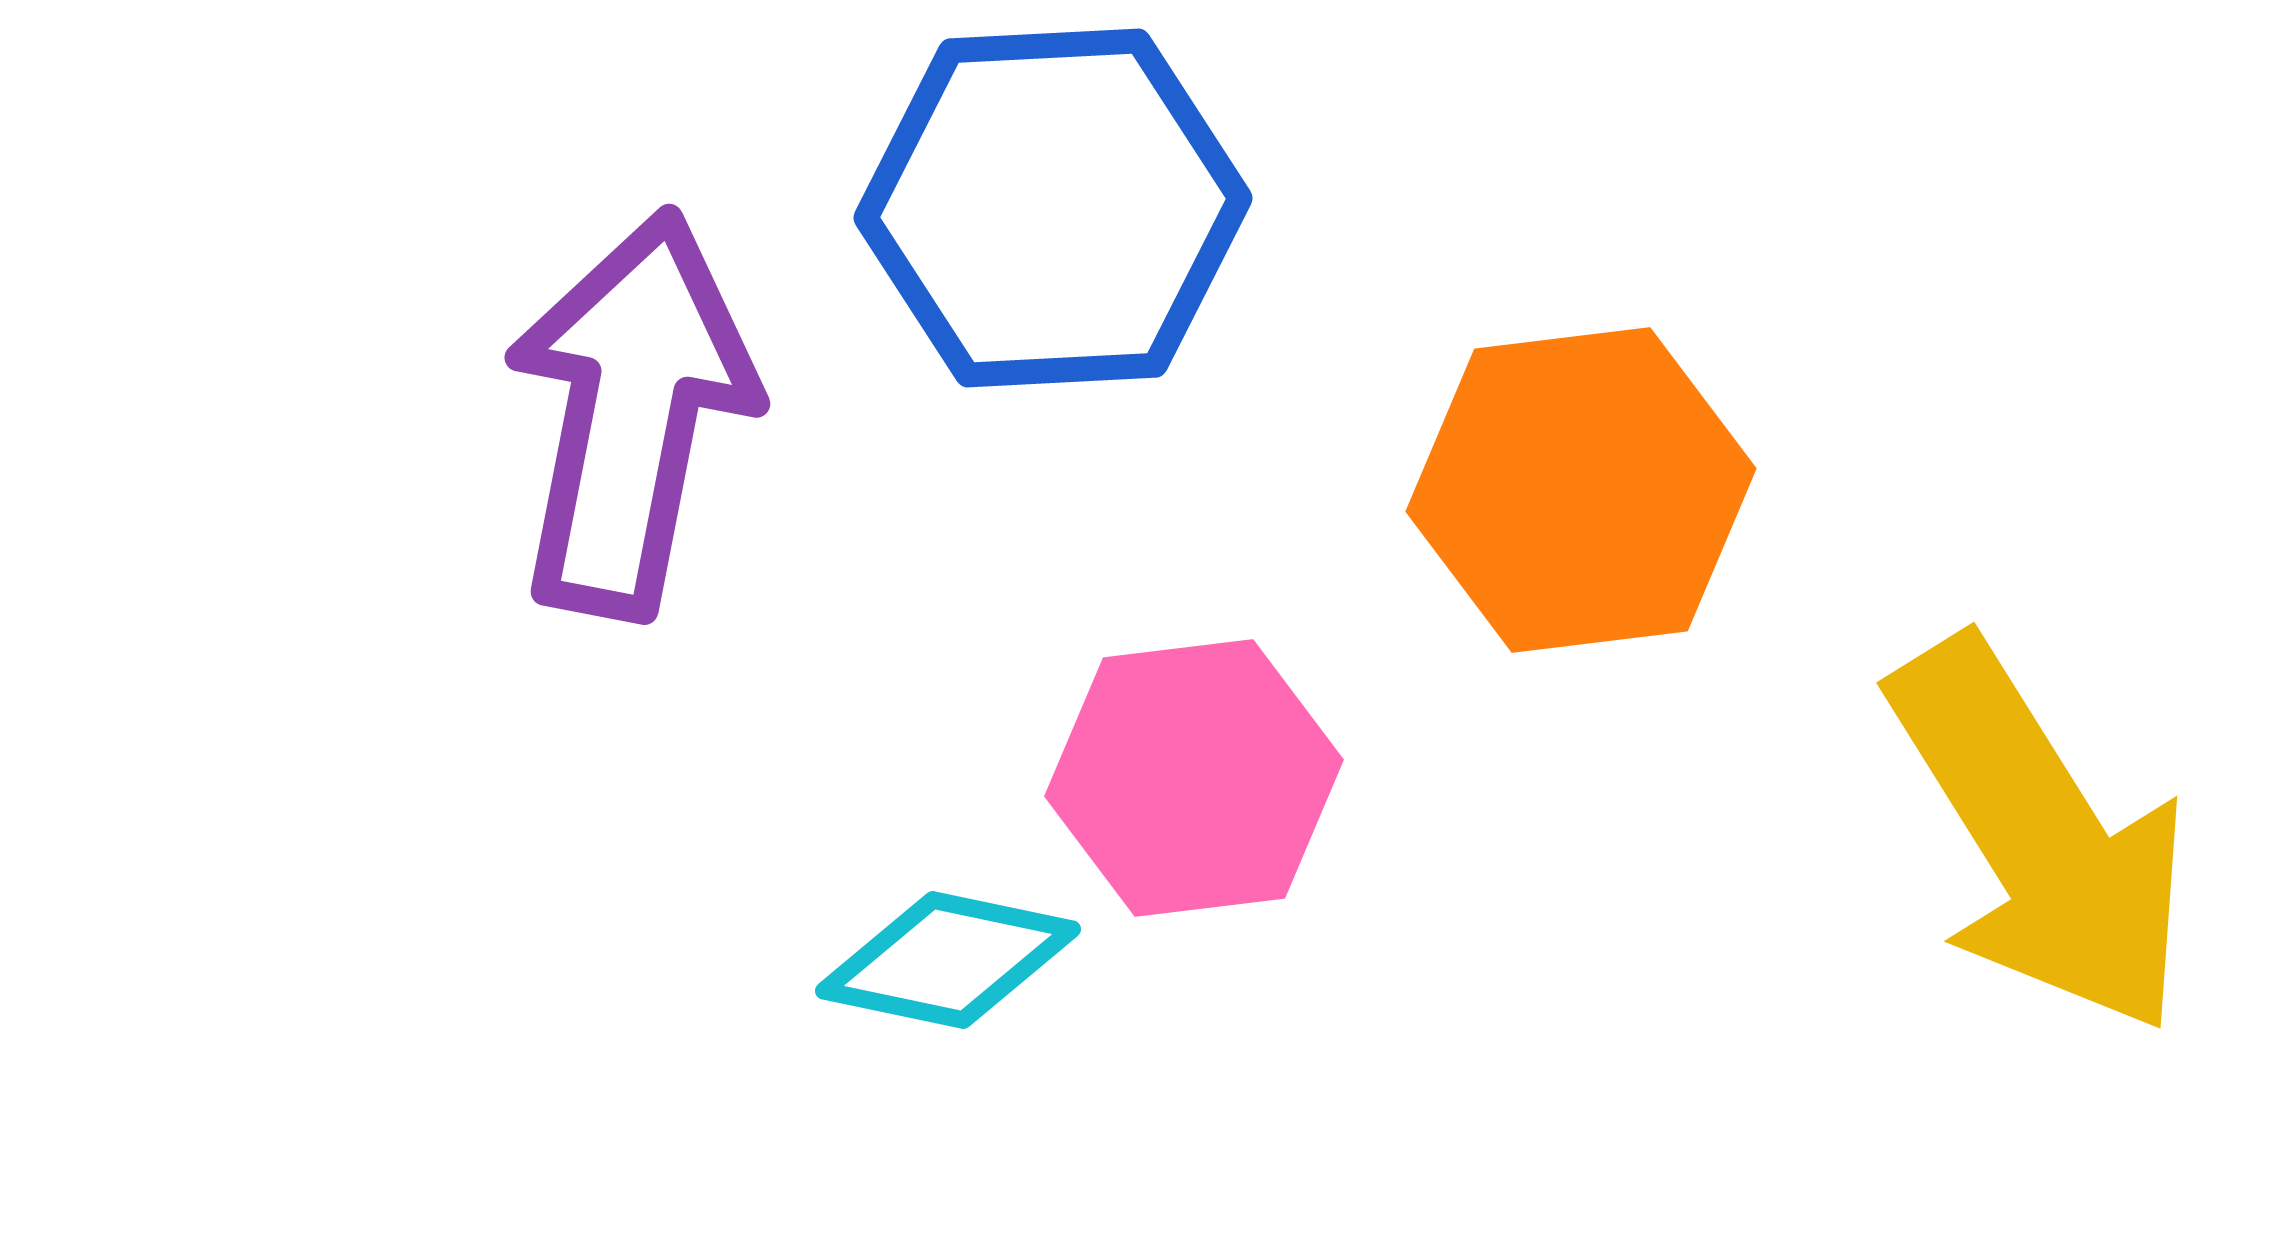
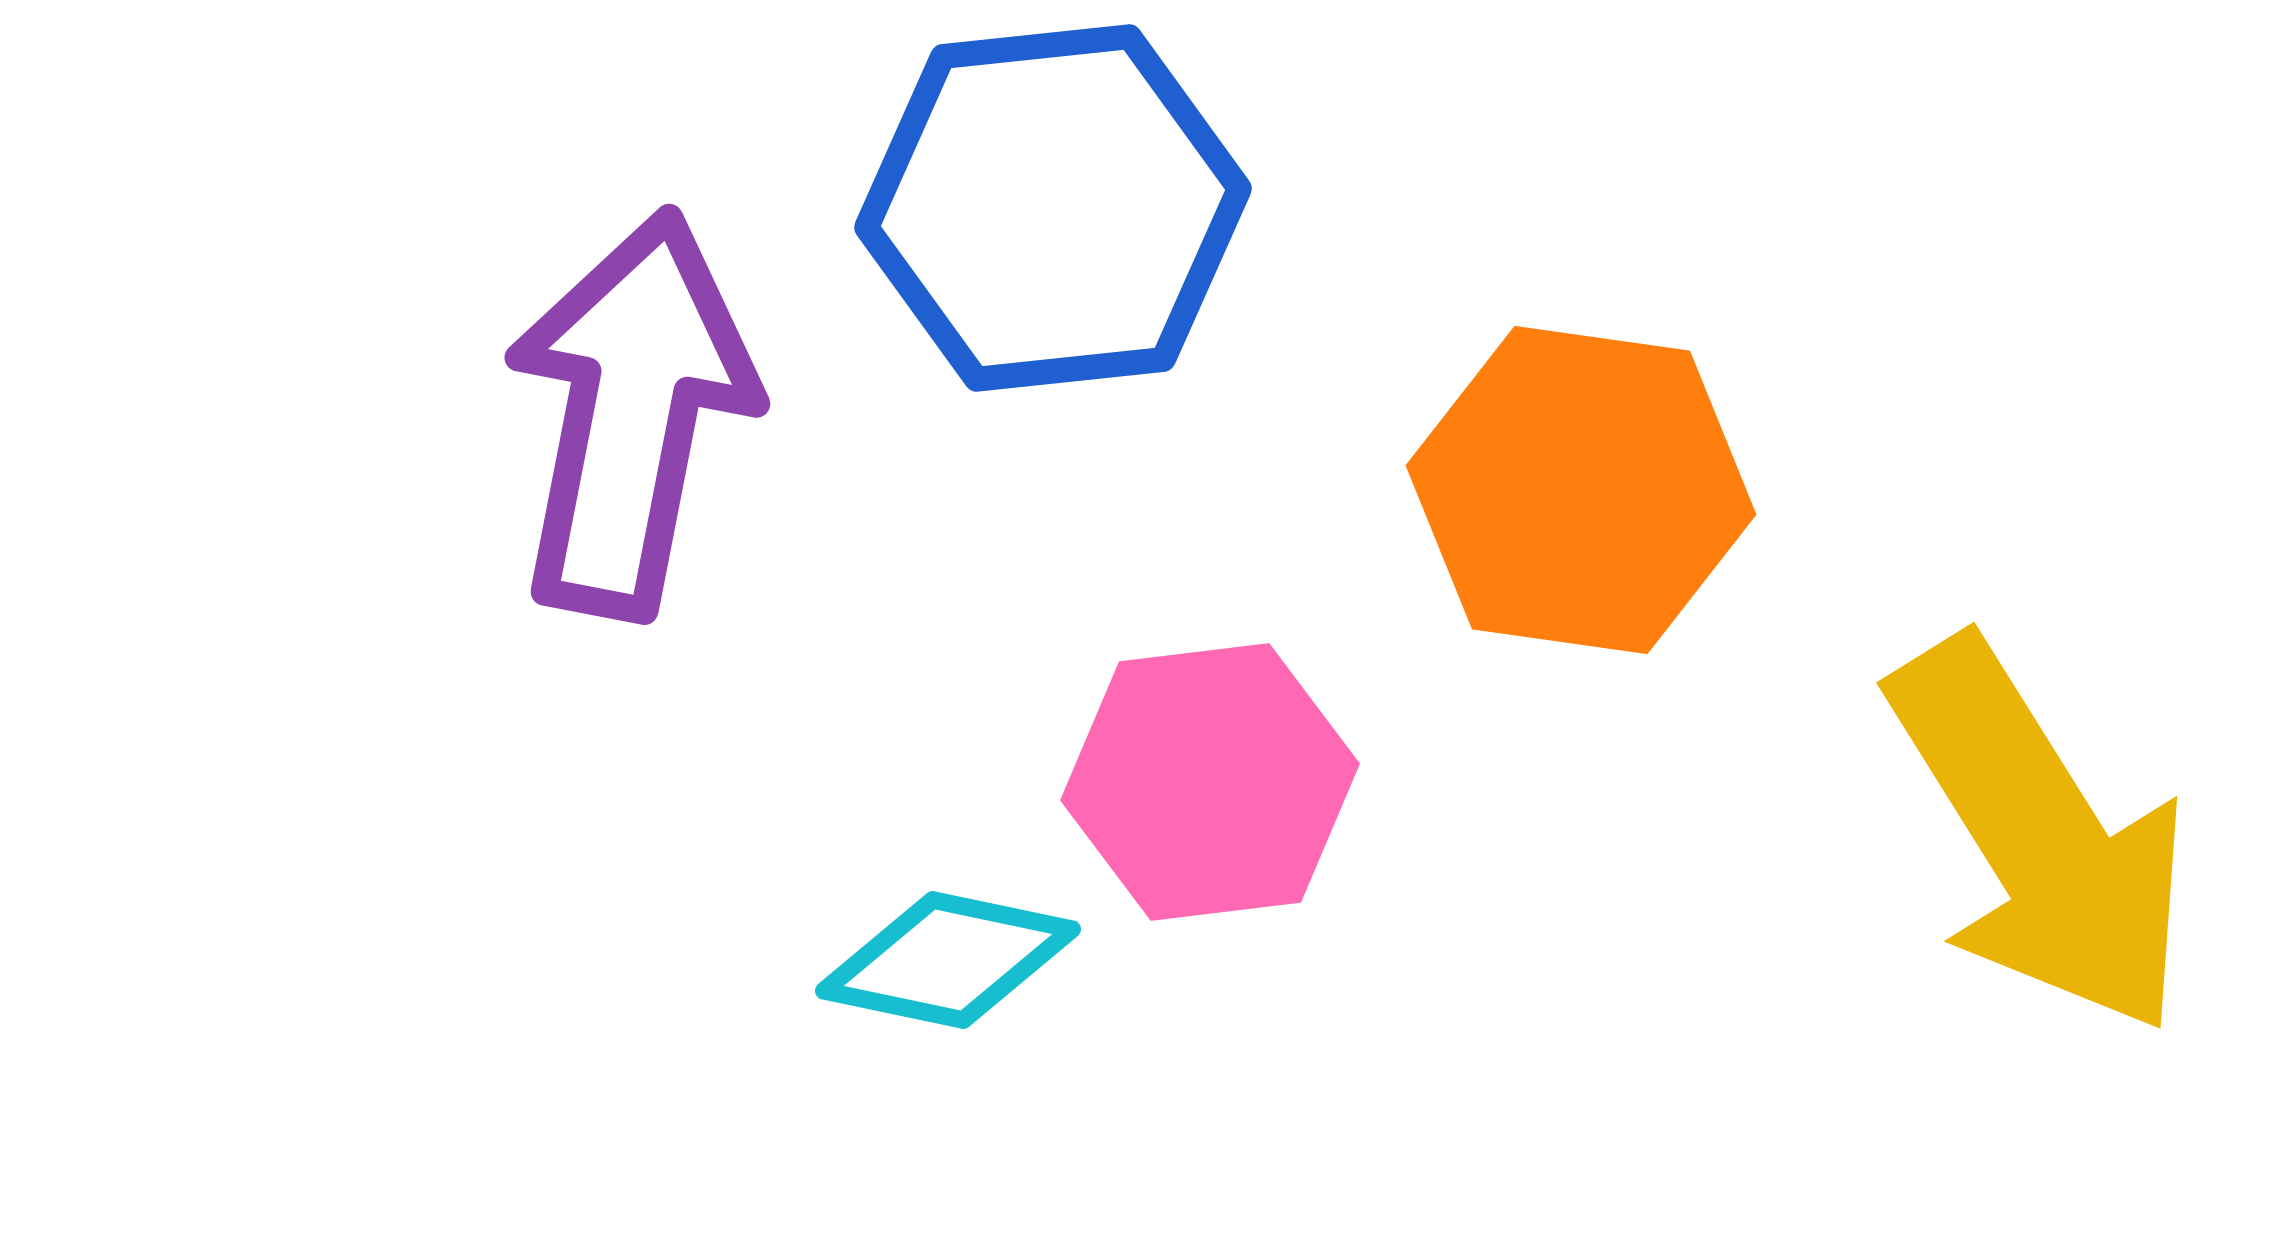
blue hexagon: rotated 3 degrees counterclockwise
orange hexagon: rotated 15 degrees clockwise
pink hexagon: moved 16 px right, 4 px down
